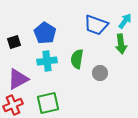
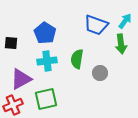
black square: moved 3 px left, 1 px down; rotated 24 degrees clockwise
purple triangle: moved 3 px right
green square: moved 2 px left, 4 px up
